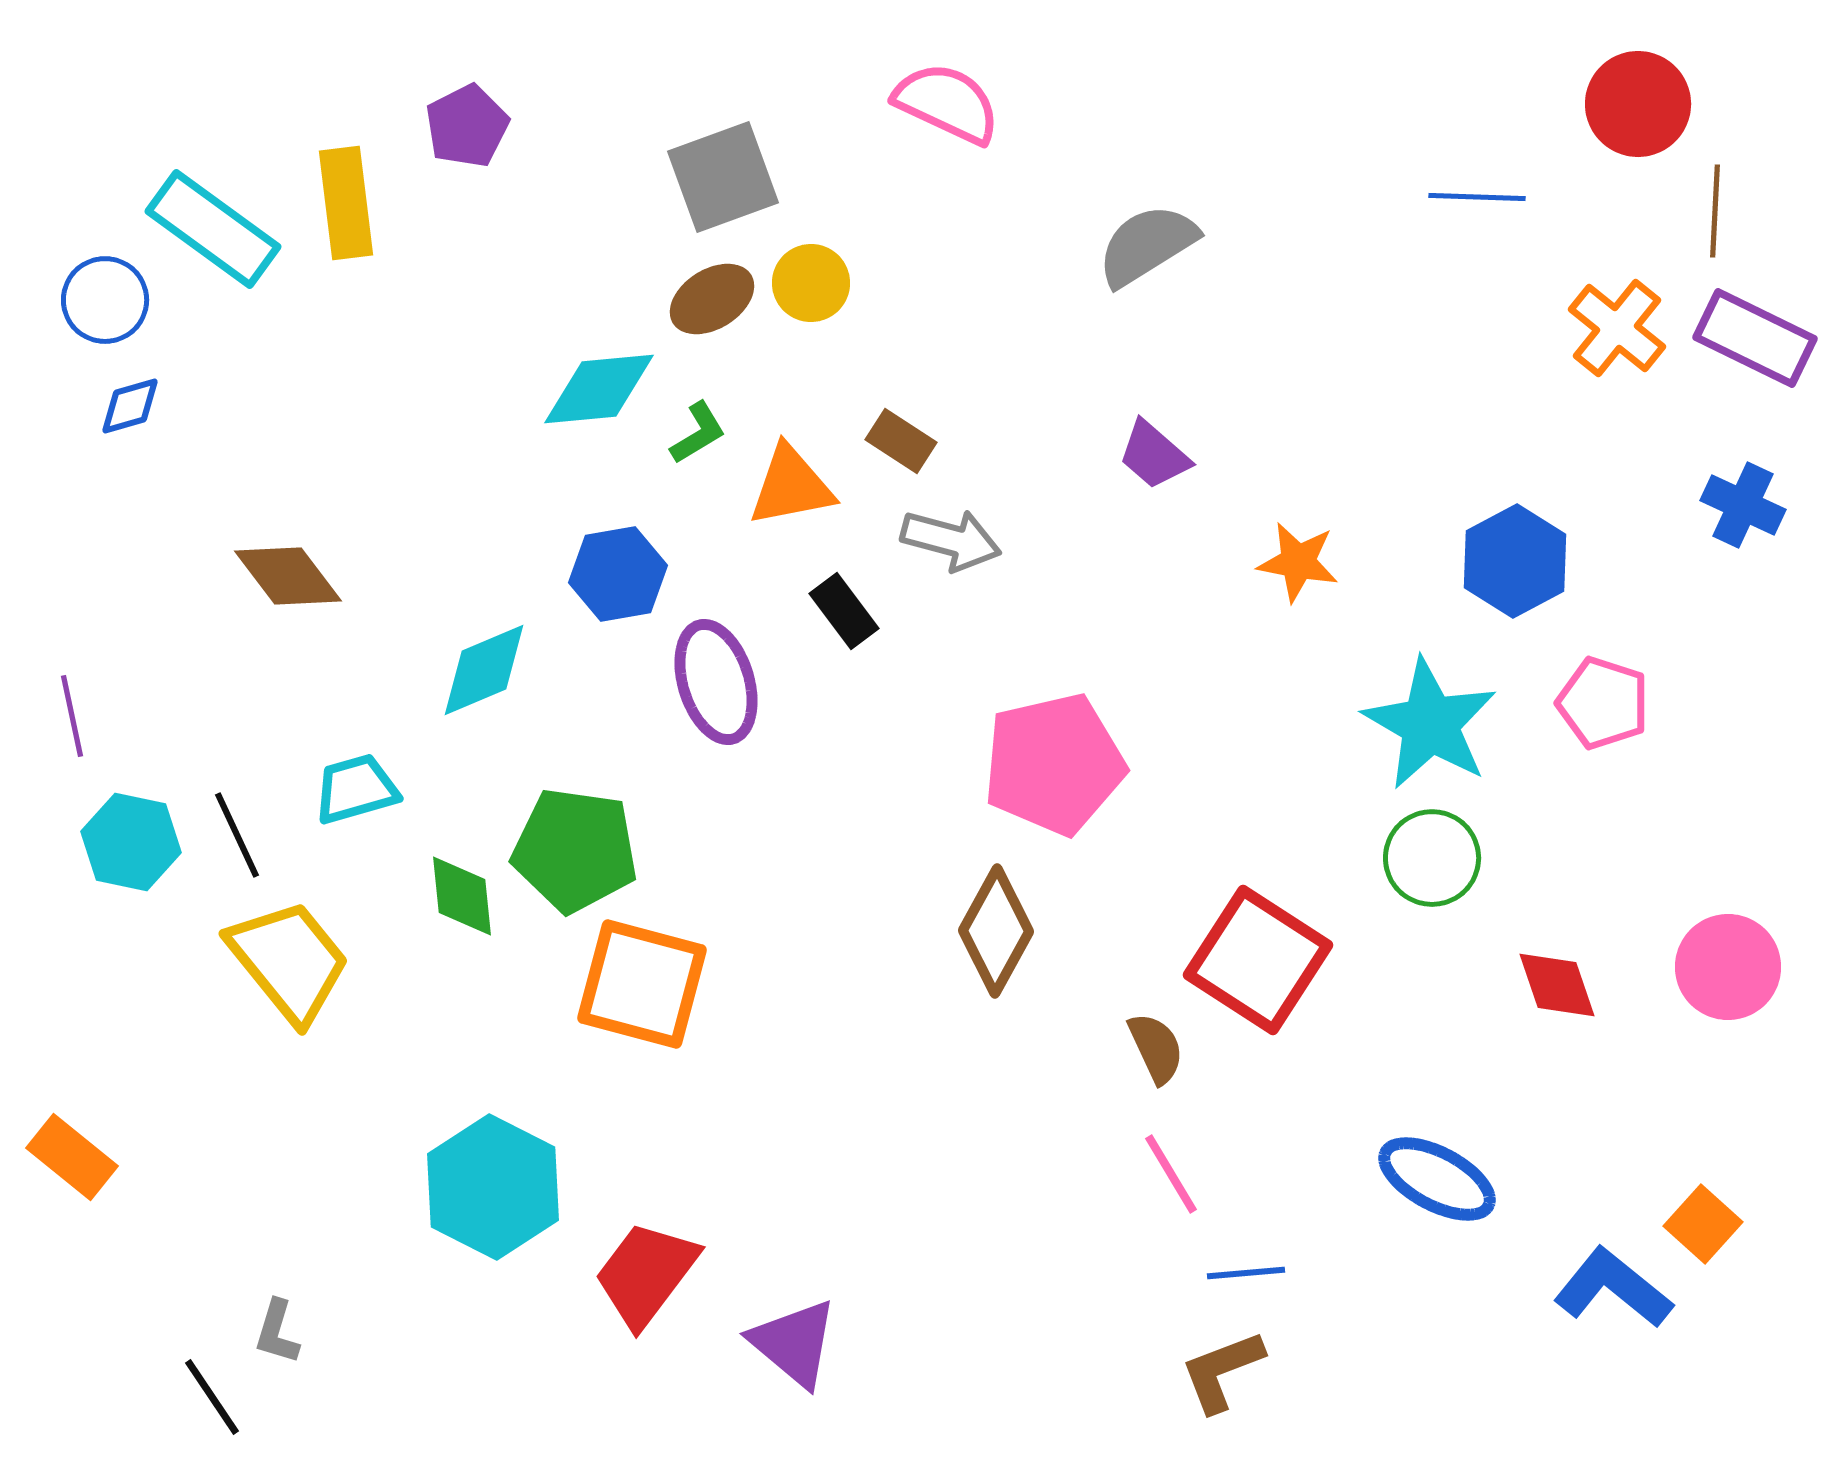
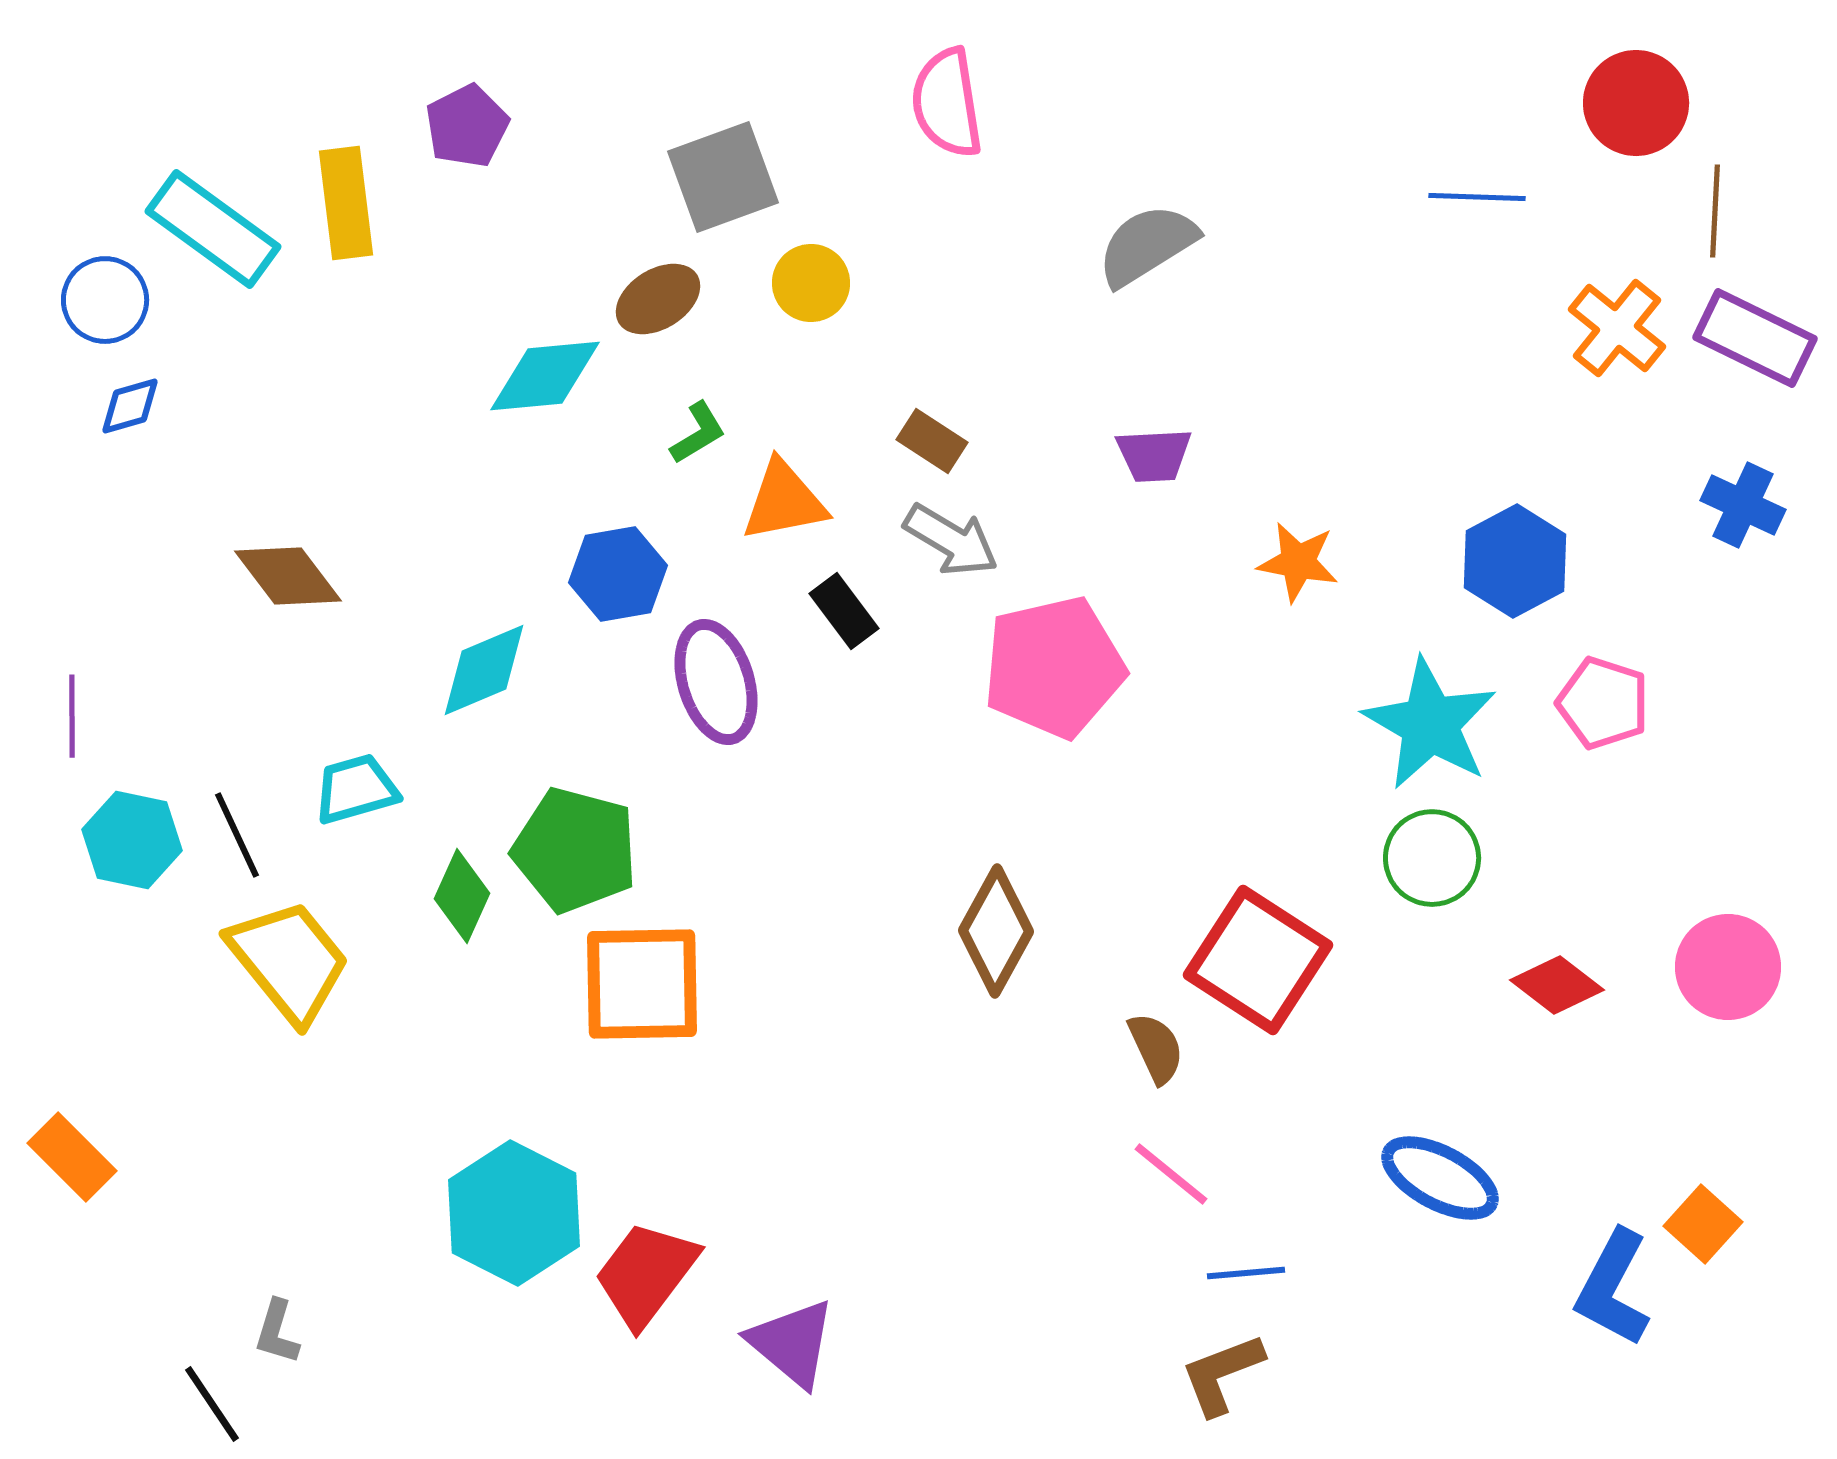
pink semicircle at (947, 103): rotated 124 degrees counterclockwise
red circle at (1638, 104): moved 2 px left, 1 px up
brown ellipse at (712, 299): moved 54 px left
cyan diamond at (599, 389): moved 54 px left, 13 px up
brown rectangle at (901, 441): moved 31 px right
purple trapezoid at (1154, 455): rotated 44 degrees counterclockwise
orange triangle at (791, 486): moved 7 px left, 15 px down
gray arrow at (951, 540): rotated 16 degrees clockwise
purple line at (72, 716): rotated 12 degrees clockwise
pink pentagon at (1054, 764): moved 97 px up
cyan hexagon at (131, 842): moved 1 px right, 2 px up
green pentagon at (575, 850): rotated 7 degrees clockwise
green diamond at (462, 896): rotated 30 degrees clockwise
orange square at (642, 984): rotated 16 degrees counterclockwise
red diamond at (1557, 985): rotated 34 degrees counterclockwise
orange rectangle at (72, 1157): rotated 6 degrees clockwise
pink line at (1171, 1174): rotated 20 degrees counterclockwise
blue ellipse at (1437, 1179): moved 3 px right, 1 px up
cyan hexagon at (493, 1187): moved 21 px right, 26 px down
blue L-shape at (1613, 1288): rotated 101 degrees counterclockwise
purple triangle at (794, 1343): moved 2 px left
brown L-shape at (1222, 1371): moved 3 px down
black line at (212, 1397): moved 7 px down
